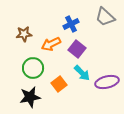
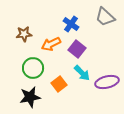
blue cross: rotated 28 degrees counterclockwise
